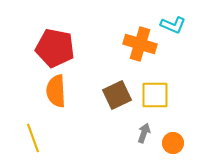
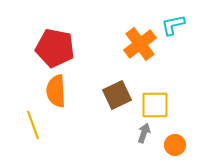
cyan L-shape: rotated 145 degrees clockwise
orange cross: rotated 36 degrees clockwise
yellow square: moved 10 px down
yellow line: moved 13 px up
orange circle: moved 2 px right, 2 px down
